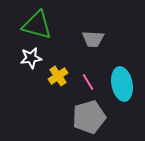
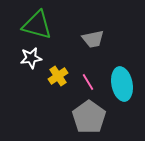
gray trapezoid: rotated 15 degrees counterclockwise
gray pentagon: rotated 20 degrees counterclockwise
